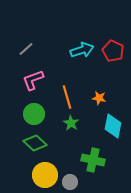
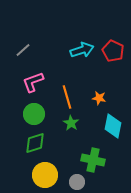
gray line: moved 3 px left, 1 px down
pink L-shape: moved 2 px down
green diamond: rotated 60 degrees counterclockwise
gray circle: moved 7 px right
